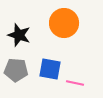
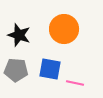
orange circle: moved 6 px down
